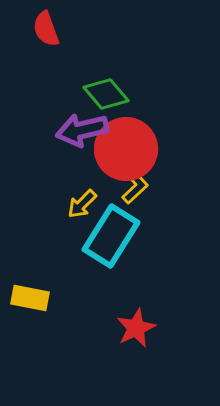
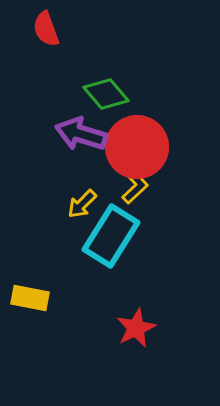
purple arrow: moved 1 px left, 4 px down; rotated 30 degrees clockwise
red circle: moved 11 px right, 2 px up
